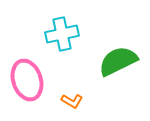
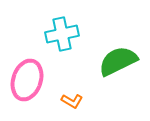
pink ellipse: rotated 36 degrees clockwise
